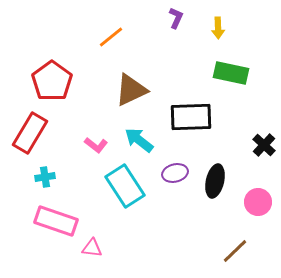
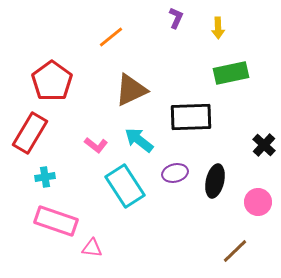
green rectangle: rotated 24 degrees counterclockwise
